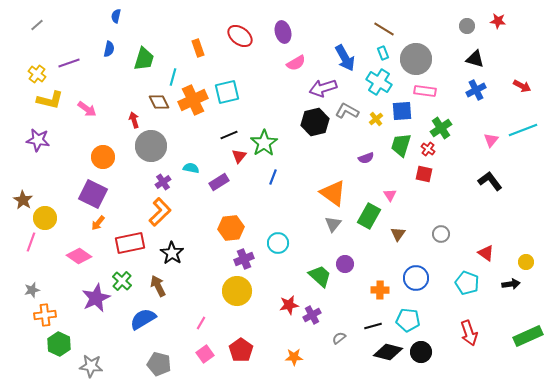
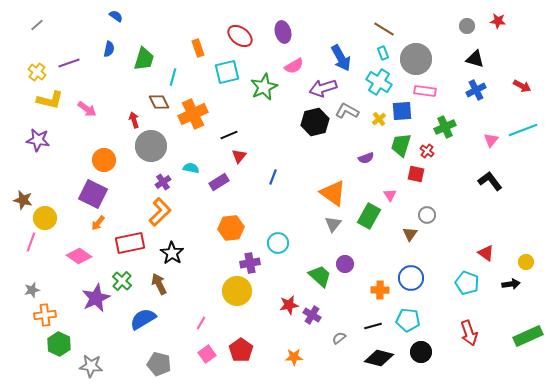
blue semicircle at (116, 16): rotated 112 degrees clockwise
blue arrow at (345, 58): moved 4 px left
pink semicircle at (296, 63): moved 2 px left, 3 px down
yellow cross at (37, 74): moved 2 px up
cyan square at (227, 92): moved 20 px up
orange cross at (193, 100): moved 14 px down
yellow cross at (376, 119): moved 3 px right
green cross at (441, 128): moved 4 px right, 1 px up; rotated 10 degrees clockwise
green star at (264, 143): moved 56 px up; rotated 8 degrees clockwise
red cross at (428, 149): moved 1 px left, 2 px down
orange circle at (103, 157): moved 1 px right, 3 px down
red square at (424, 174): moved 8 px left
brown star at (23, 200): rotated 18 degrees counterclockwise
brown triangle at (398, 234): moved 12 px right
gray circle at (441, 234): moved 14 px left, 19 px up
purple cross at (244, 259): moved 6 px right, 4 px down; rotated 12 degrees clockwise
blue circle at (416, 278): moved 5 px left
brown arrow at (158, 286): moved 1 px right, 2 px up
purple cross at (312, 315): rotated 30 degrees counterclockwise
black diamond at (388, 352): moved 9 px left, 6 px down
pink square at (205, 354): moved 2 px right
